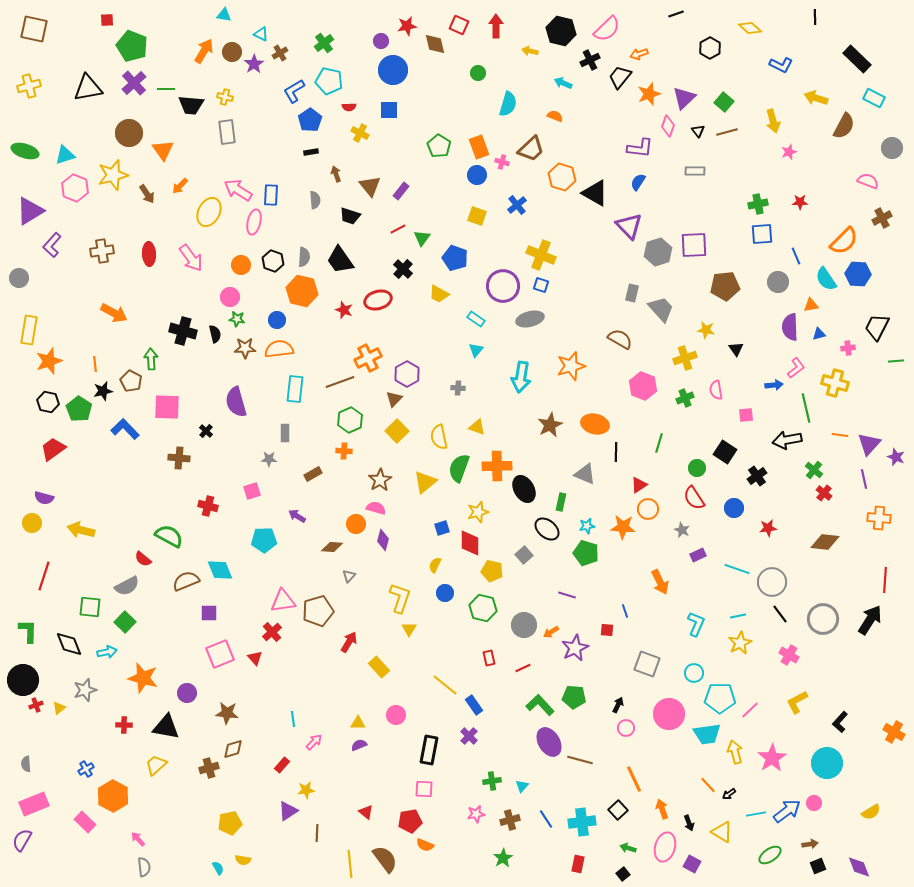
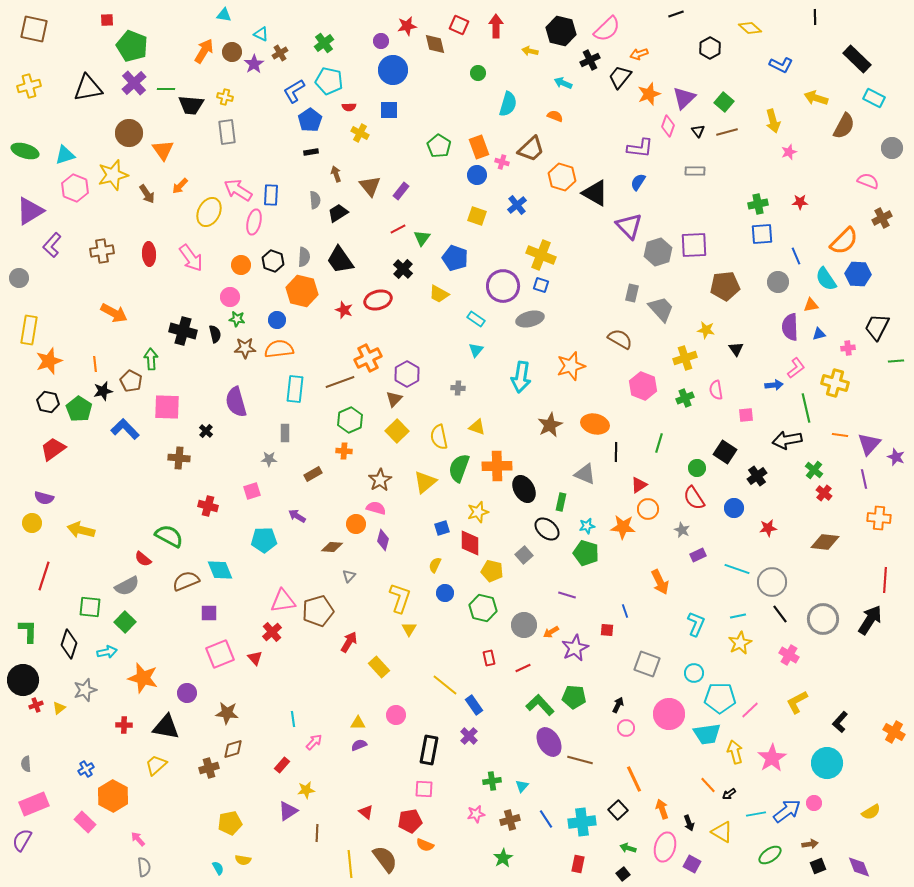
black trapezoid at (350, 216): moved 12 px left, 3 px up; rotated 130 degrees clockwise
black diamond at (69, 644): rotated 40 degrees clockwise
